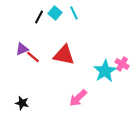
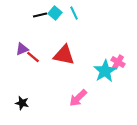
black line: moved 1 px right, 2 px up; rotated 48 degrees clockwise
pink cross: moved 4 px left, 2 px up
